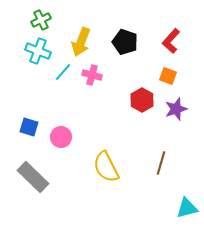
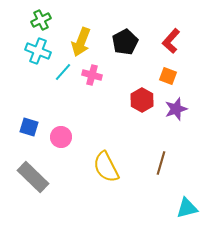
black pentagon: rotated 25 degrees clockwise
